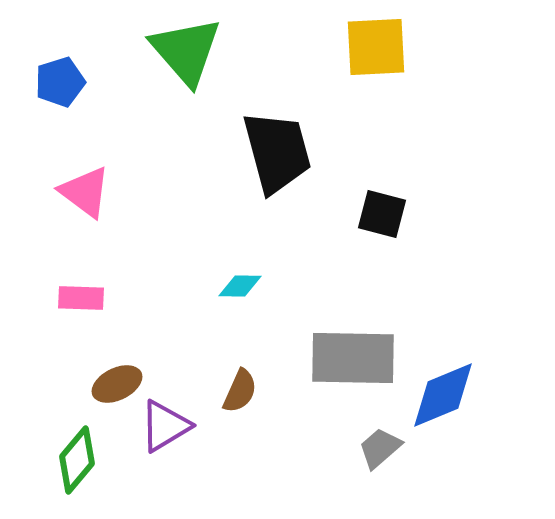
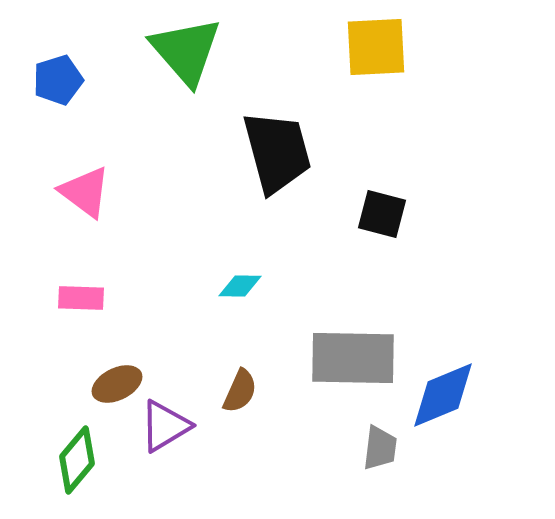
blue pentagon: moved 2 px left, 2 px up
gray trapezoid: rotated 138 degrees clockwise
